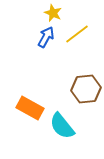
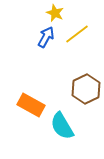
yellow star: moved 2 px right
brown hexagon: rotated 20 degrees counterclockwise
orange rectangle: moved 1 px right, 3 px up
cyan semicircle: rotated 8 degrees clockwise
